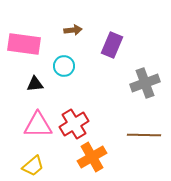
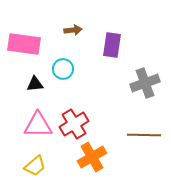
purple rectangle: rotated 15 degrees counterclockwise
cyan circle: moved 1 px left, 3 px down
yellow trapezoid: moved 2 px right
